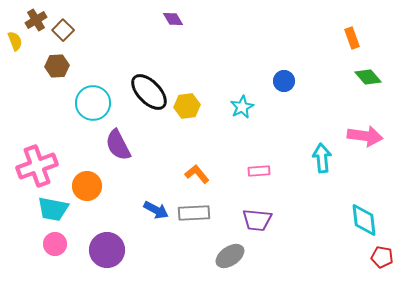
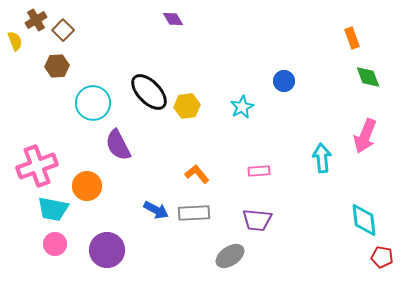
green diamond: rotated 20 degrees clockwise
pink arrow: rotated 104 degrees clockwise
